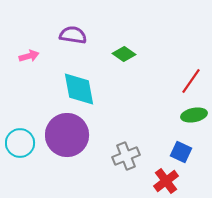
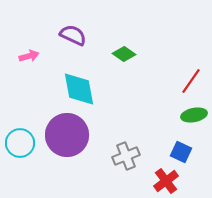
purple semicircle: rotated 16 degrees clockwise
